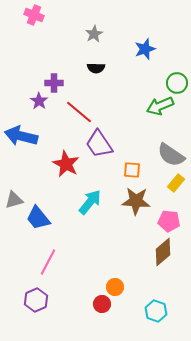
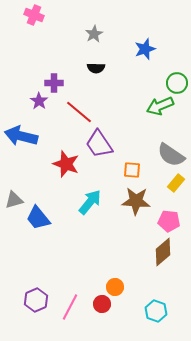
red star: rotated 8 degrees counterclockwise
pink line: moved 22 px right, 45 px down
